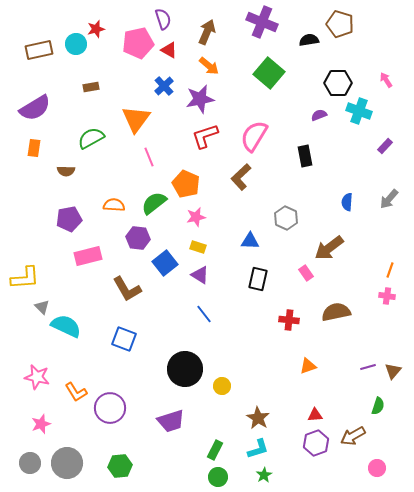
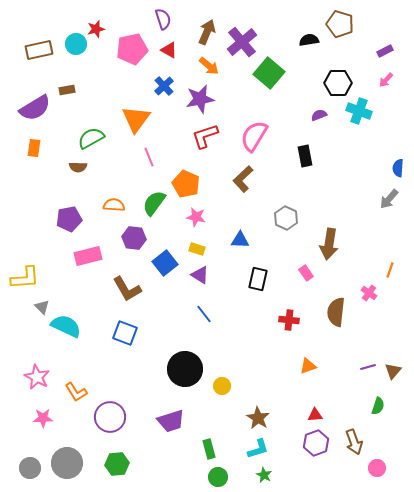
purple cross at (262, 22): moved 20 px left, 20 px down; rotated 28 degrees clockwise
pink pentagon at (138, 43): moved 6 px left, 6 px down
pink arrow at (386, 80): rotated 105 degrees counterclockwise
brown rectangle at (91, 87): moved 24 px left, 3 px down
purple rectangle at (385, 146): moved 95 px up; rotated 21 degrees clockwise
brown semicircle at (66, 171): moved 12 px right, 4 px up
brown L-shape at (241, 177): moved 2 px right, 2 px down
blue semicircle at (347, 202): moved 51 px right, 34 px up
green semicircle at (154, 203): rotated 16 degrees counterclockwise
pink star at (196, 217): rotated 24 degrees clockwise
purple hexagon at (138, 238): moved 4 px left
blue triangle at (250, 241): moved 10 px left, 1 px up
yellow rectangle at (198, 247): moved 1 px left, 2 px down
brown arrow at (329, 248): moved 4 px up; rotated 44 degrees counterclockwise
pink cross at (387, 296): moved 18 px left, 3 px up; rotated 28 degrees clockwise
brown semicircle at (336, 312): rotated 72 degrees counterclockwise
blue square at (124, 339): moved 1 px right, 6 px up
pink star at (37, 377): rotated 15 degrees clockwise
purple circle at (110, 408): moved 9 px down
pink star at (41, 424): moved 2 px right, 6 px up; rotated 18 degrees clockwise
brown arrow at (353, 436): moved 1 px right, 6 px down; rotated 80 degrees counterclockwise
green rectangle at (215, 450): moved 6 px left, 1 px up; rotated 42 degrees counterclockwise
gray circle at (30, 463): moved 5 px down
green hexagon at (120, 466): moved 3 px left, 2 px up
green star at (264, 475): rotated 14 degrees counterclockwise
